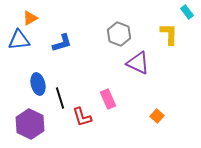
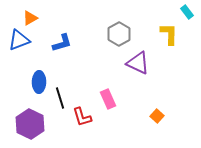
gray hexagon: rotated 10 degrees clockwise
blue triangle: rotated 15 degrees counterclockwise
blue ellipse: moved 1 px right, 2 px up; rotated 15 degrees clockwise
